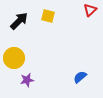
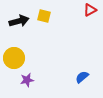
red triangle: rotated 16 degrees clockwise
yellow square: moved 4 px left
black arrow: rotated 30 degrees clockwise
blue semicircle: moved 2 px right
